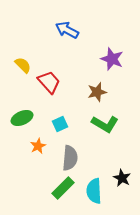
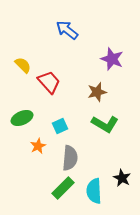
blue arrow: rotated 10 degrees clockwise
cyan square: moved 2 px down
